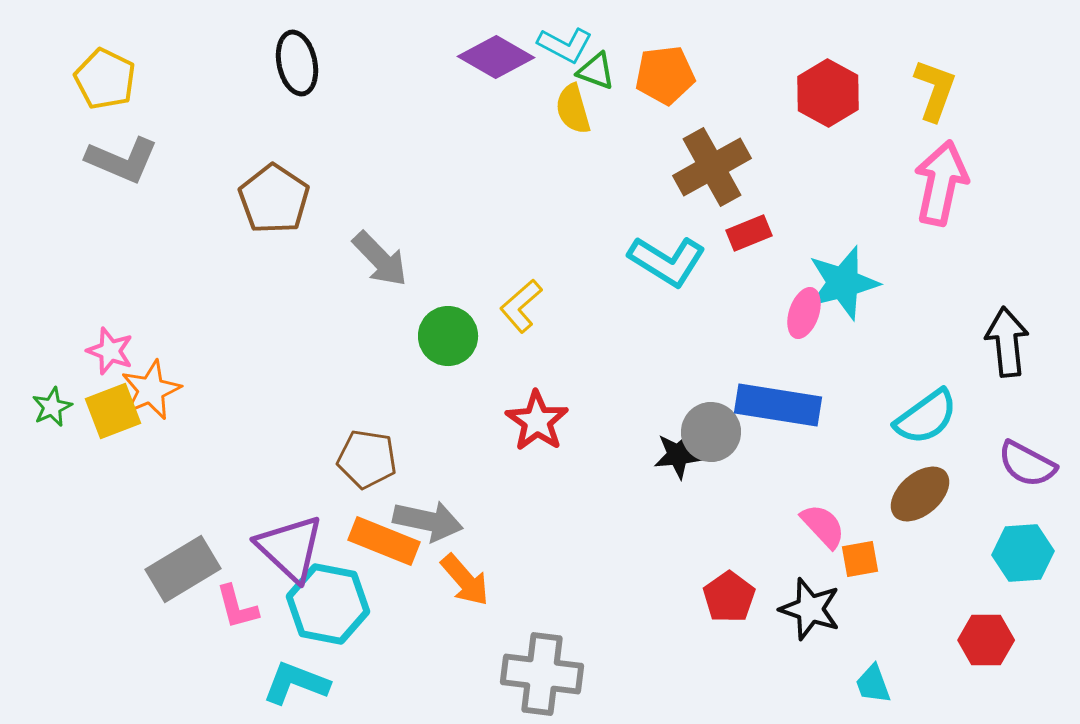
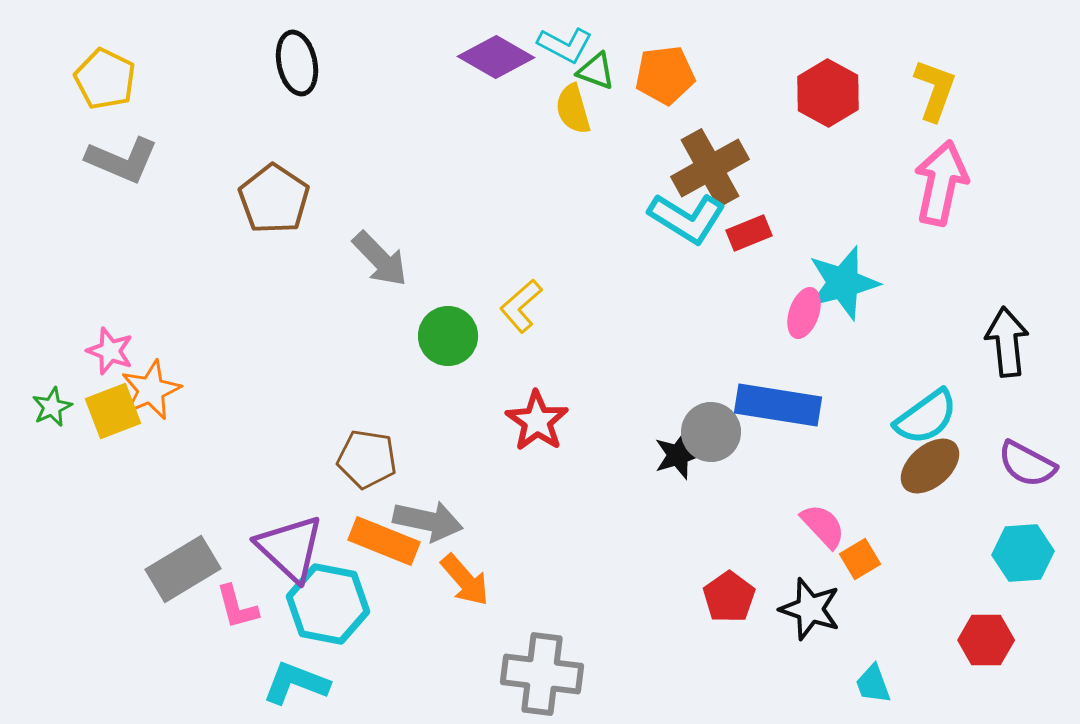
brown cross at (712, 167): moved 2 px left, 1 px down
cyan L-shape at (667, 261): moved 20 px right, 43 px up
black star at (678, 455): rotated 12 degrees counterclockwise
brown ellipse at (920, 494): moved 10 px right, 28 px up
orange square at (860, 559): rotated 21 degrees counterclockwise
